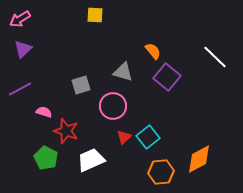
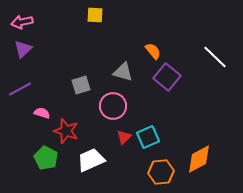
pink arrow: moved 2 px right, 3 px down; rotated 20 degrees clockwise
pink semicircle: moved 2 px left, 1 px down
cyan square: rotated 15 degrees clockwise
